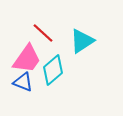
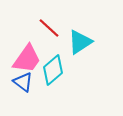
red line: moved 6 px right, 5 px up
cyan triangle: moved 2 px left, 1 px down
blue triangle: rotated 15 degrees clockwise
